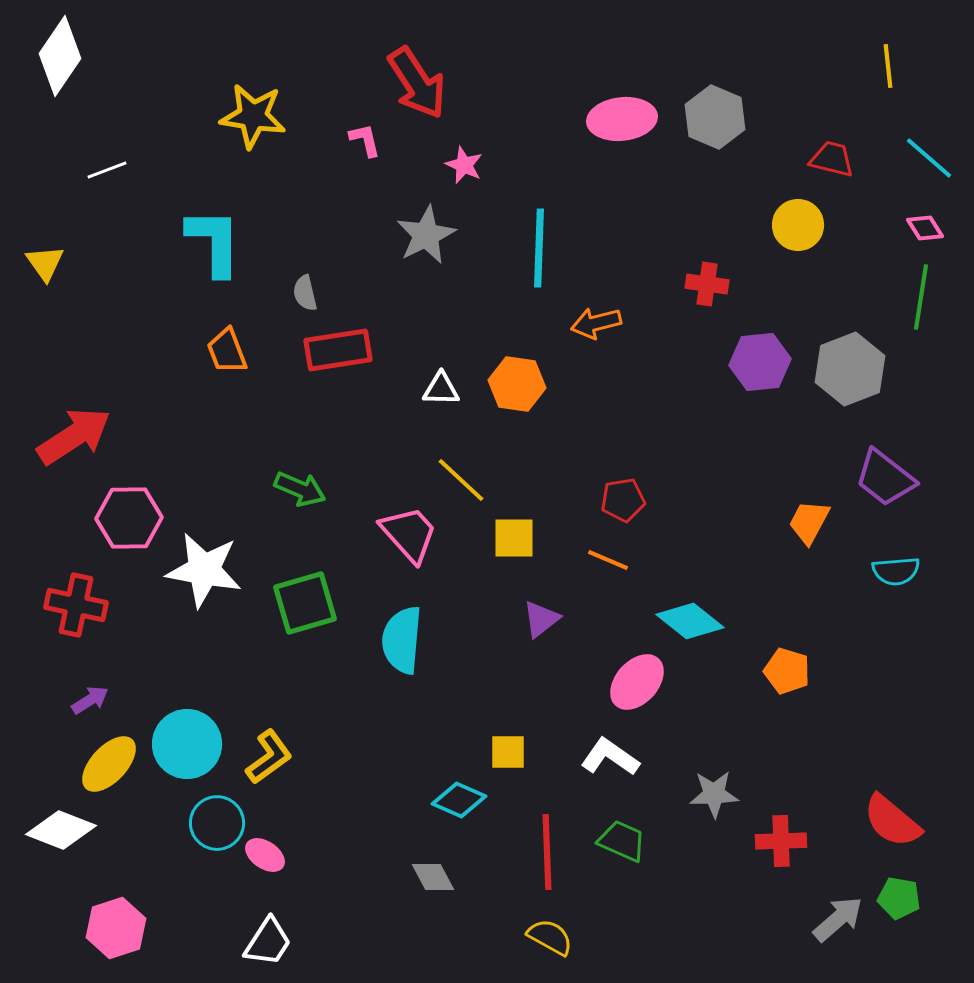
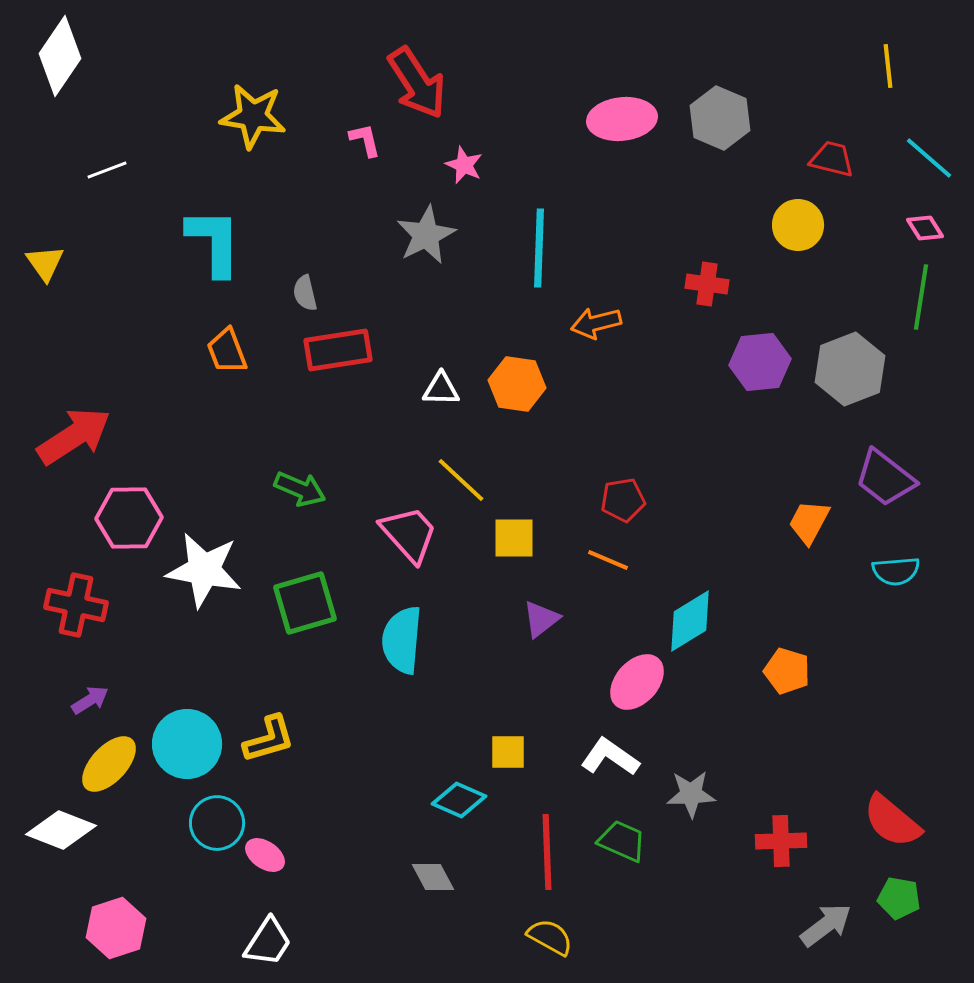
gray hexagon at (715, 117): moved 5 px right, 1 px down
cyan diamond at (690, 621): rotated 70 degrees counterclockwise
yellow L-shape at (269, 757): moved 18 px up; rotated 20 degrees clockwise
gray star at (714, 794): moved 23 px left
gray arrow at (838, 919): moved 12 px left, 6 px down; rotated 4 degrees clockwise
